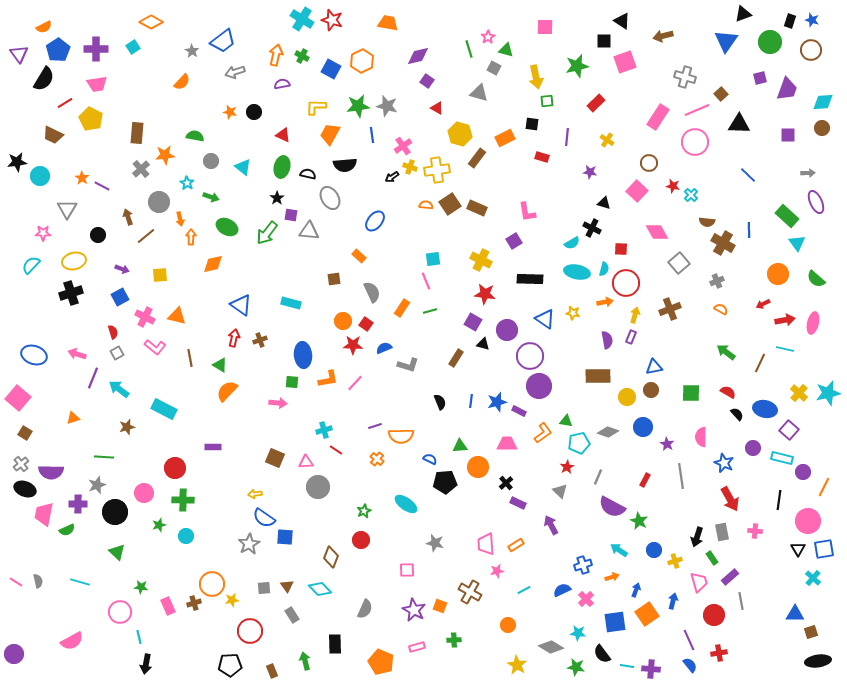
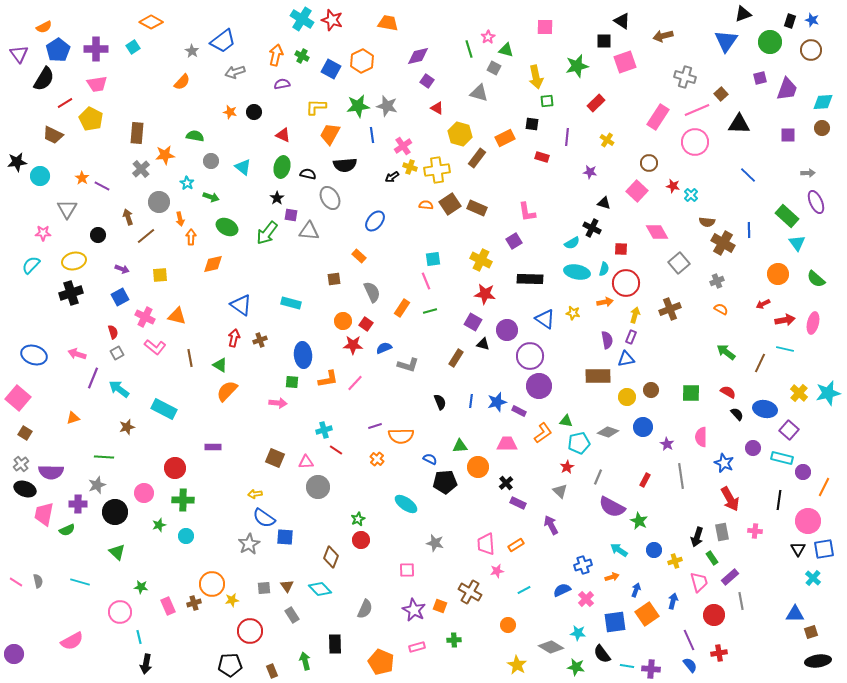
blue triangle at (654, 367): moved 28 px left, 8 px up
green star at (364, 511): moved 6 px left, 8 px down
